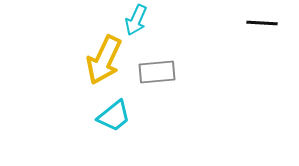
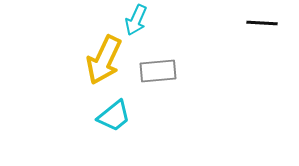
gray rectangle: moved 1 px right, 1 px up
